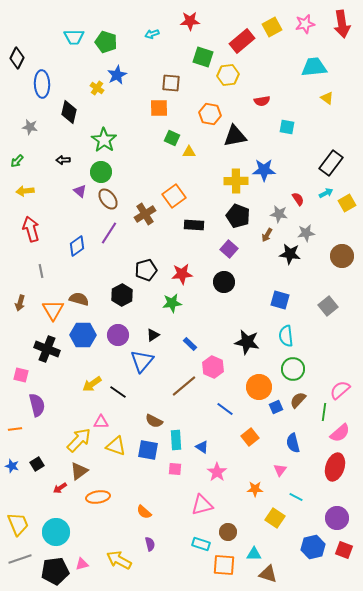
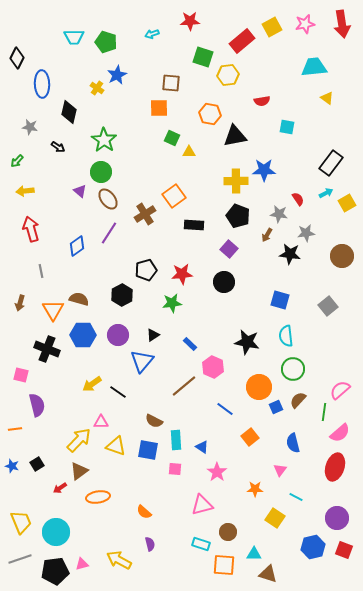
black arrow at (63, 160): moved 5 px left, 13 px up; rotated 144 degrees counterclockwise
yellow trapezoid at (18, 524): moved 3 px right, 2 px up
